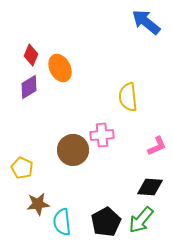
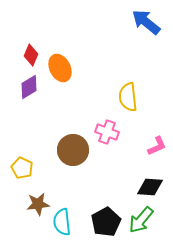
pink cross: moved 5 px right, 3 px up; rotated 25 degrees clockwise
